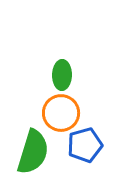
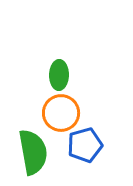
green ellipse: moved 3 px left
green semicircle: rotated 27 degrees counterclockwise
